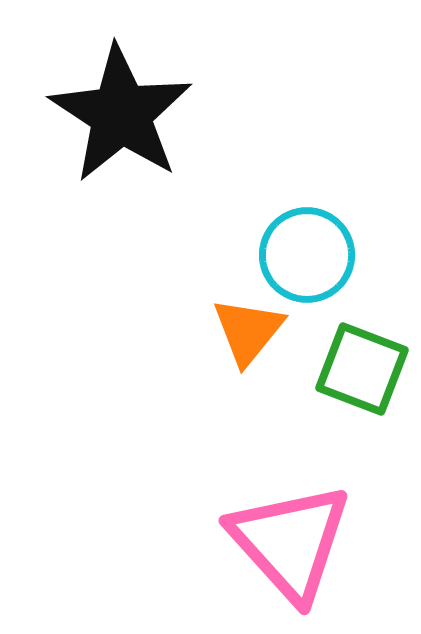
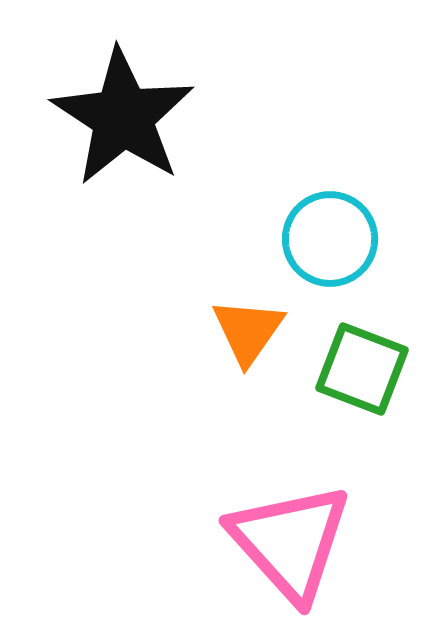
black star: moved 2 px right, 3 px down
cyan circle: moved 23 px right, 16 px up
orange triangle: rotated 4 degrees counterclockwise
